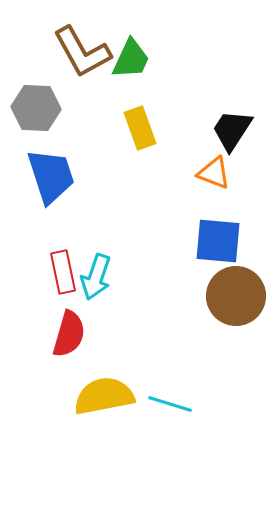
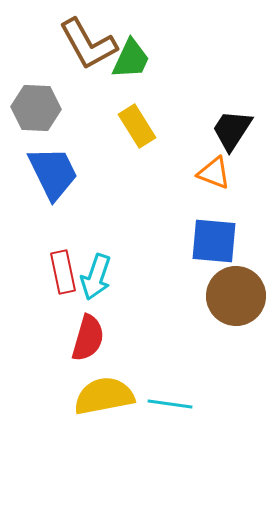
brown L-shape: moved 6 px right, 8 px up
yellow rectangle: moved 3 px left, 2 px up; rotated 12 degrees counterclockwise
blue trapezoid: moved 2 px right, 3 px up; rotated 8 degrees counterclockwise
blue square: moved 4 px left
red semicircle: moved 19 px right, 4 px down
cyan line: rotated 9 degrees counterclockwise
